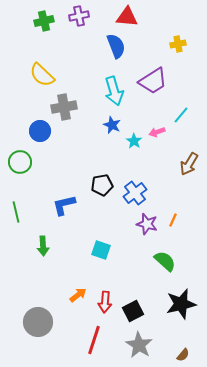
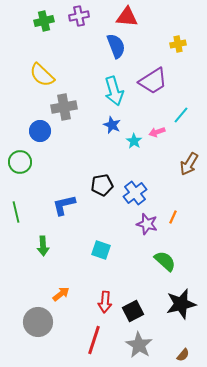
orange line: moved 3 px up
orange arrow: moved 17 px left, 1 px up
